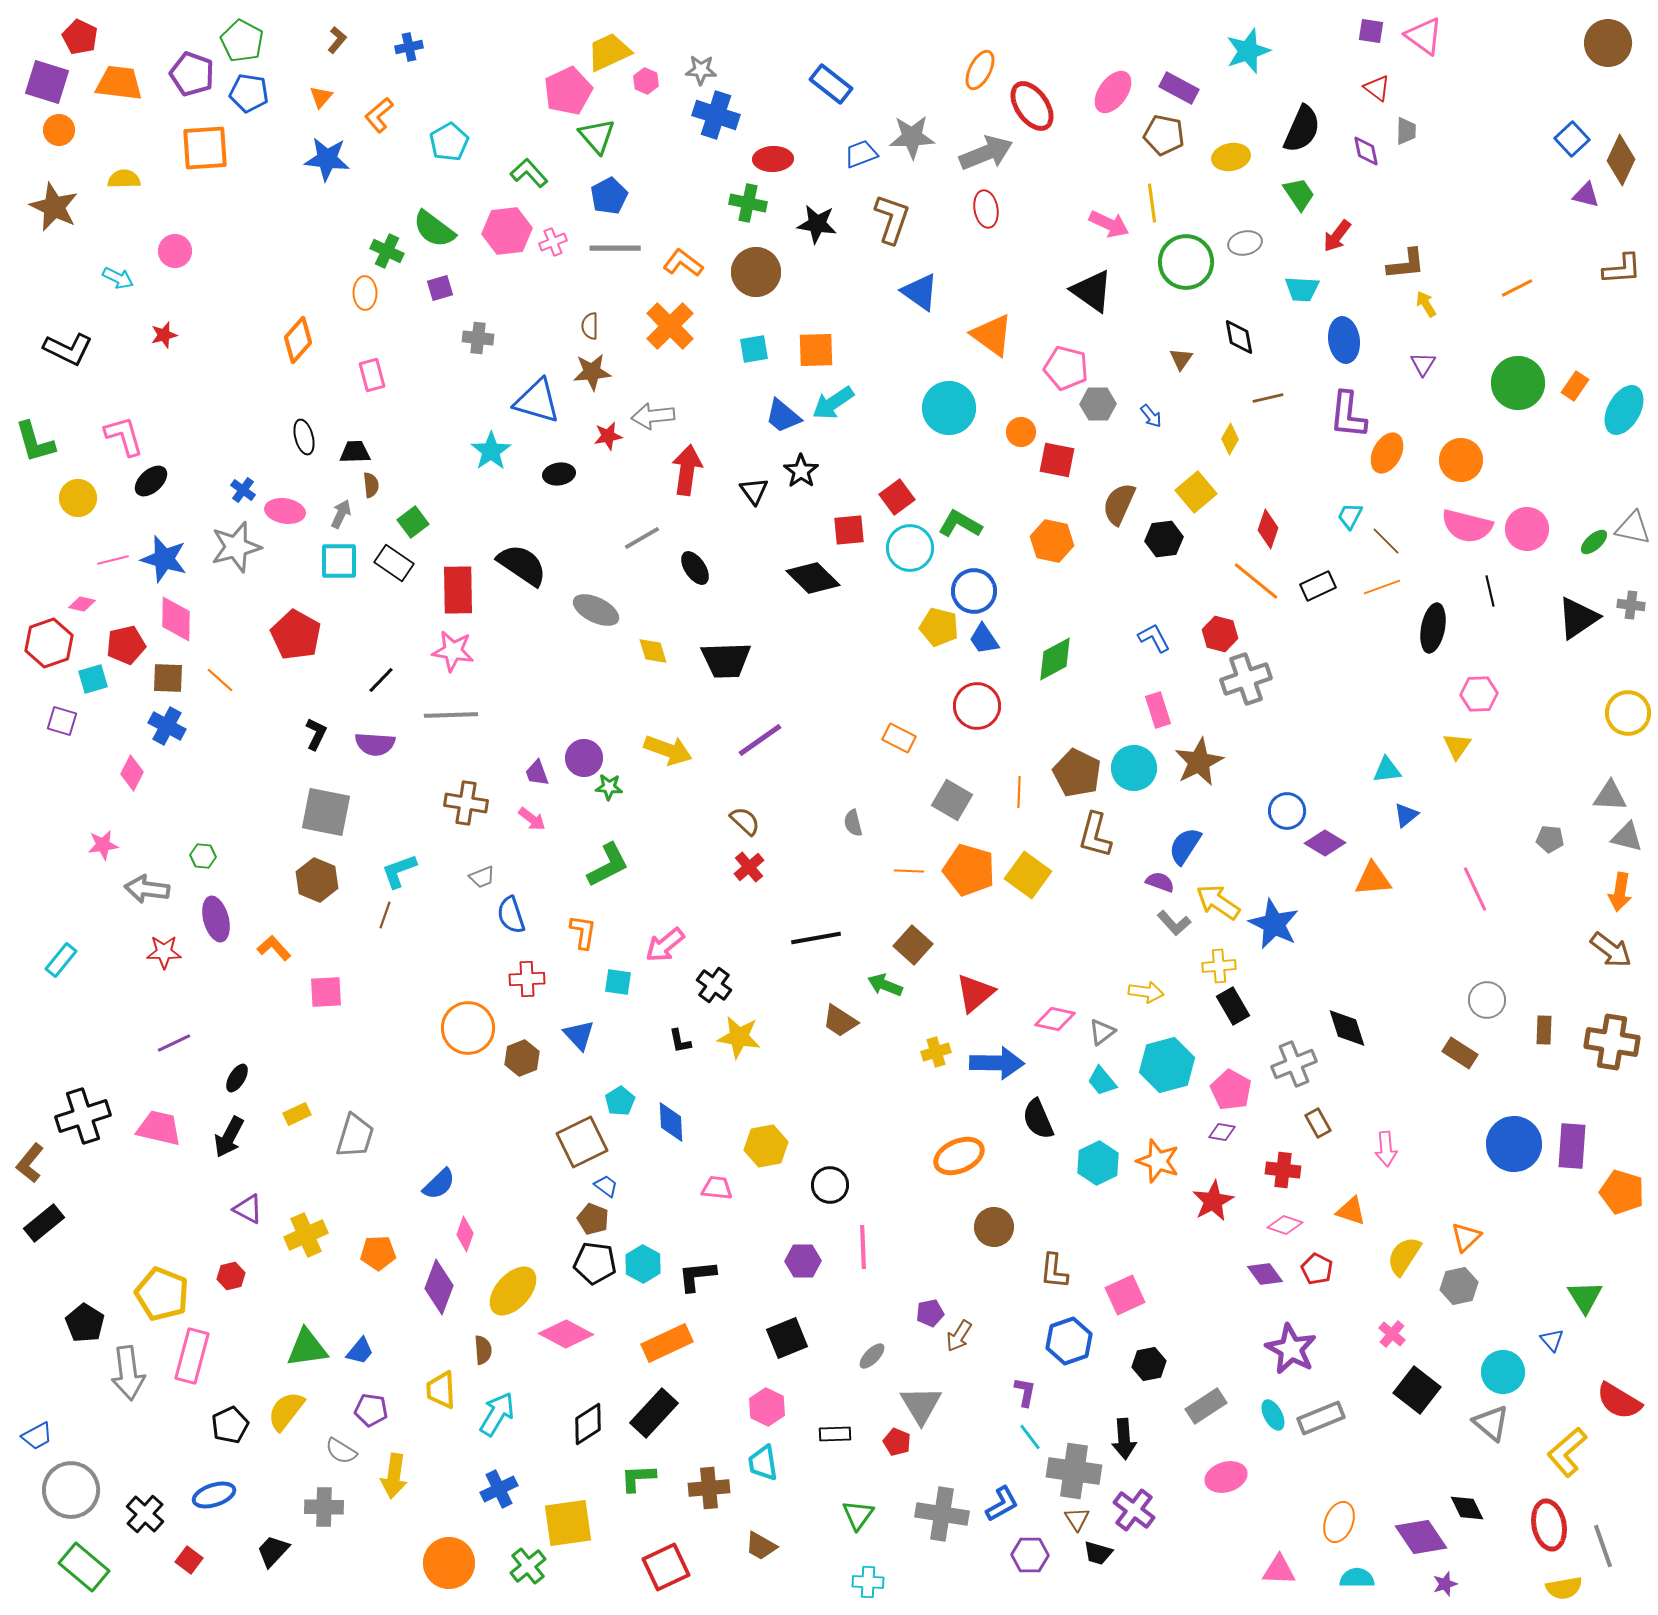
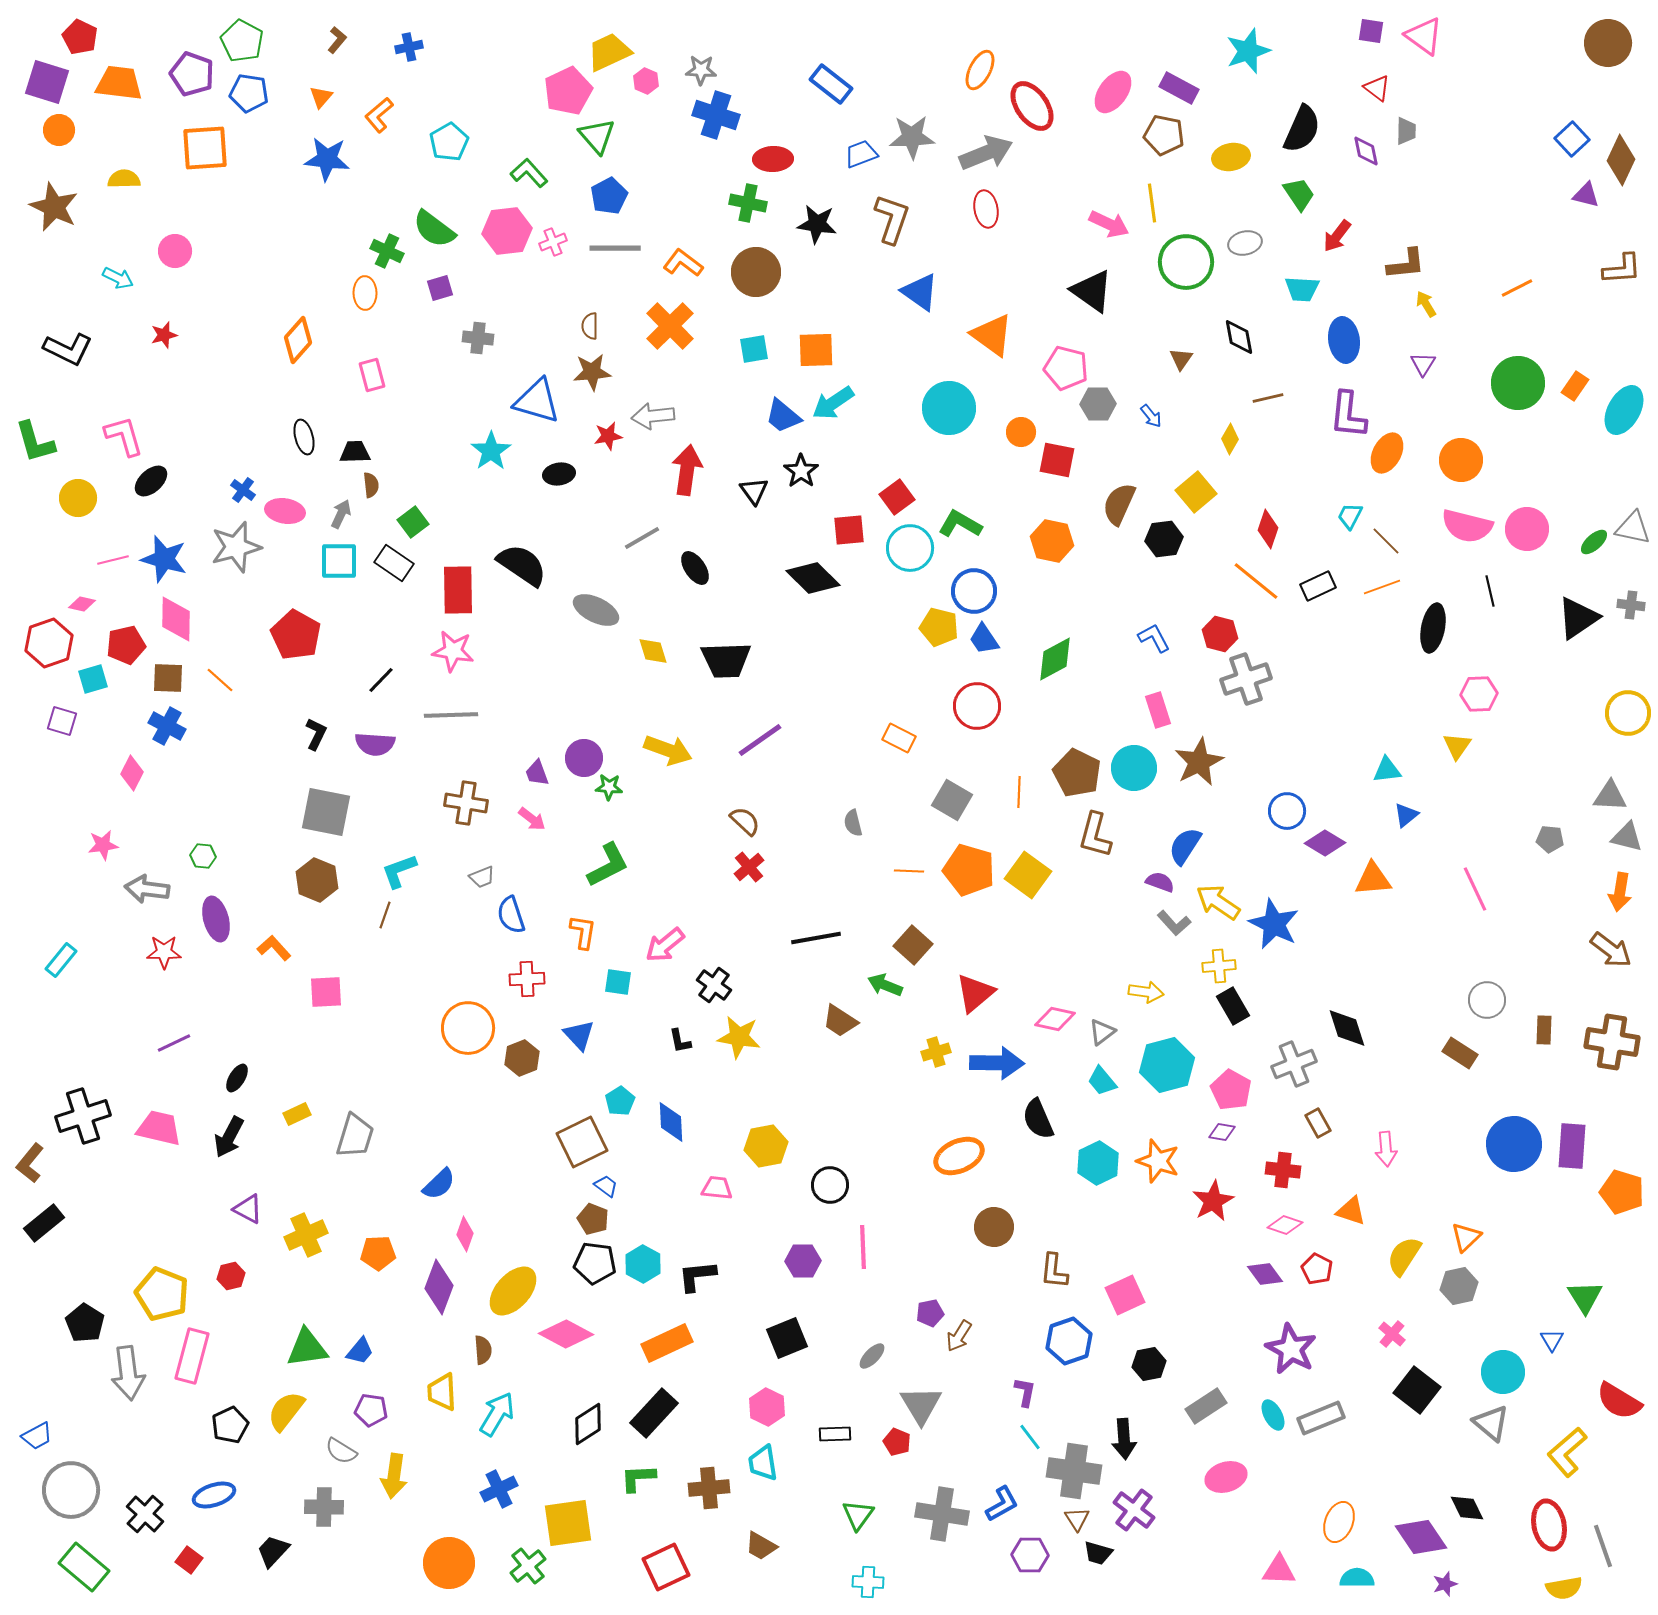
blue triangle at (1552, 1340): rotated 10 degrees clockwise
yellow trapezoid at (441, 1390): moved 1 px right, 2 px down
